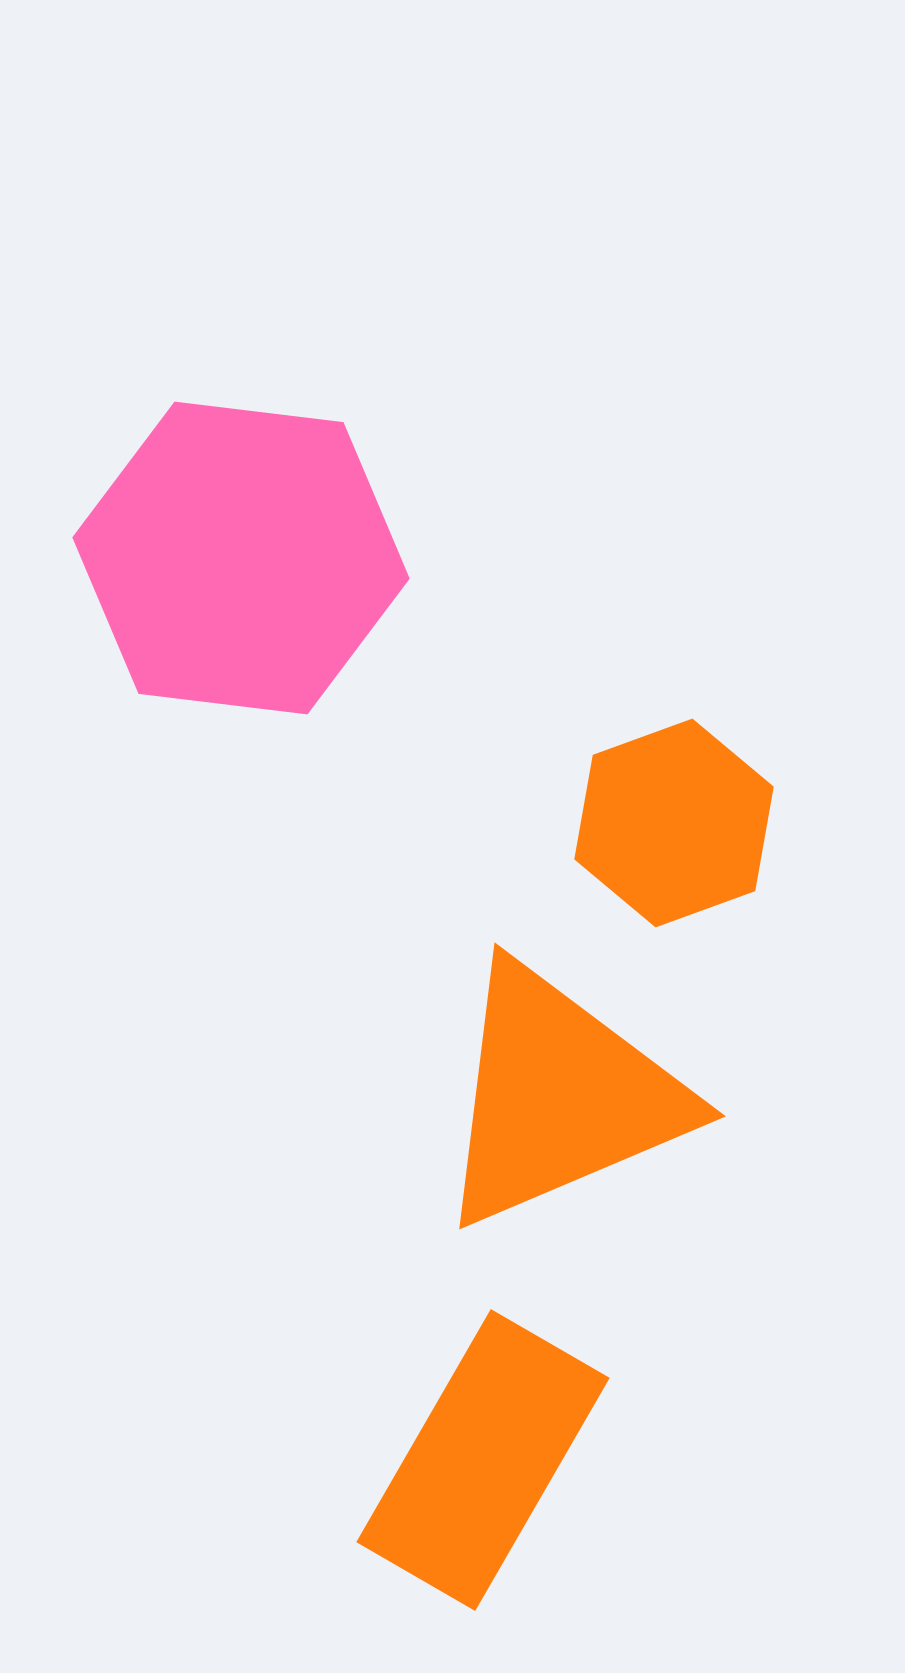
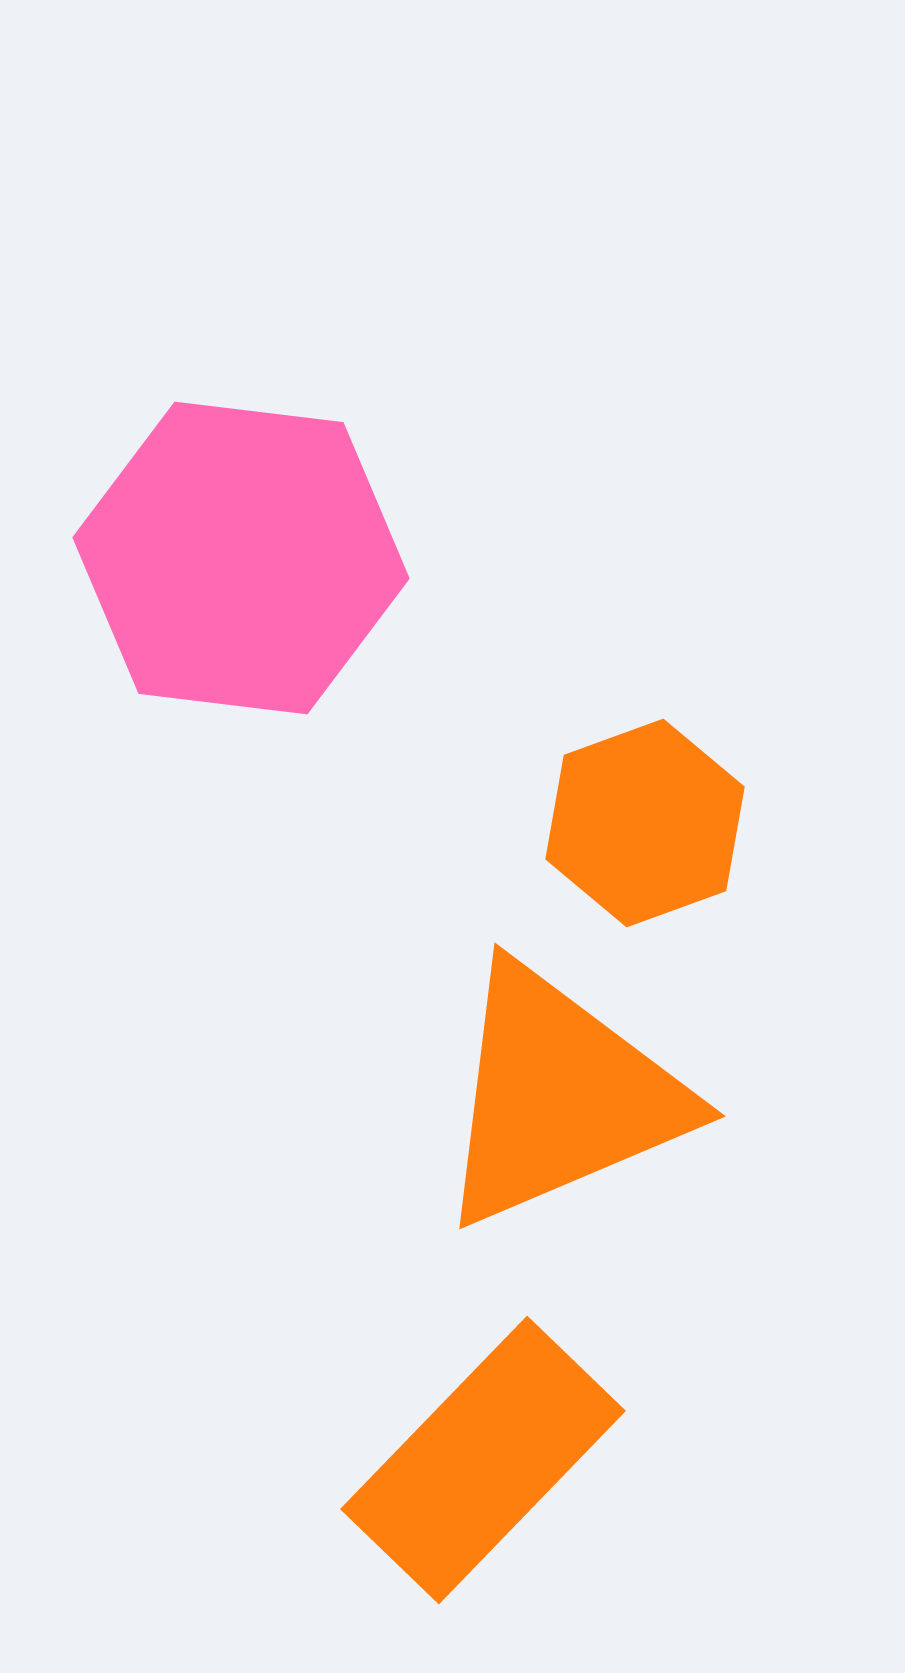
orange hexagon: moved 29 px left
orange rectangle: rotated 14 degrees clockwise
